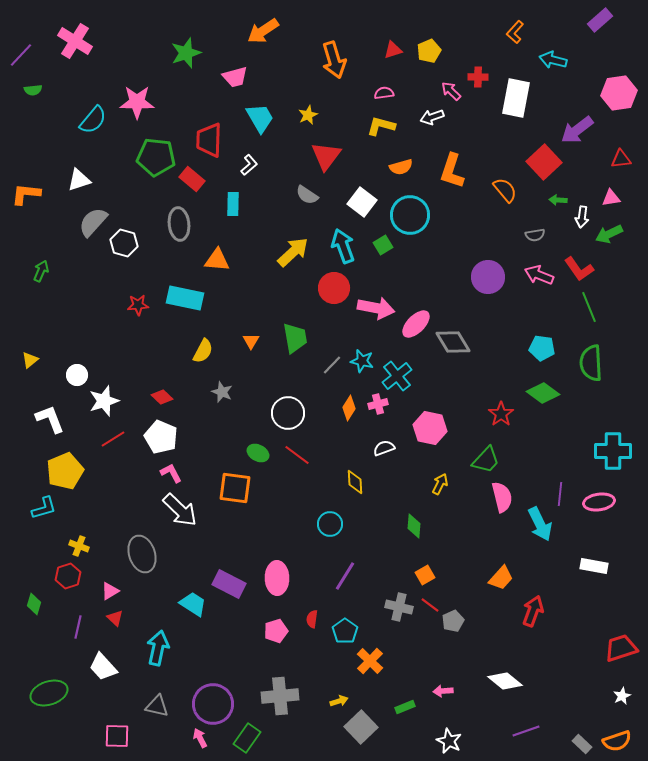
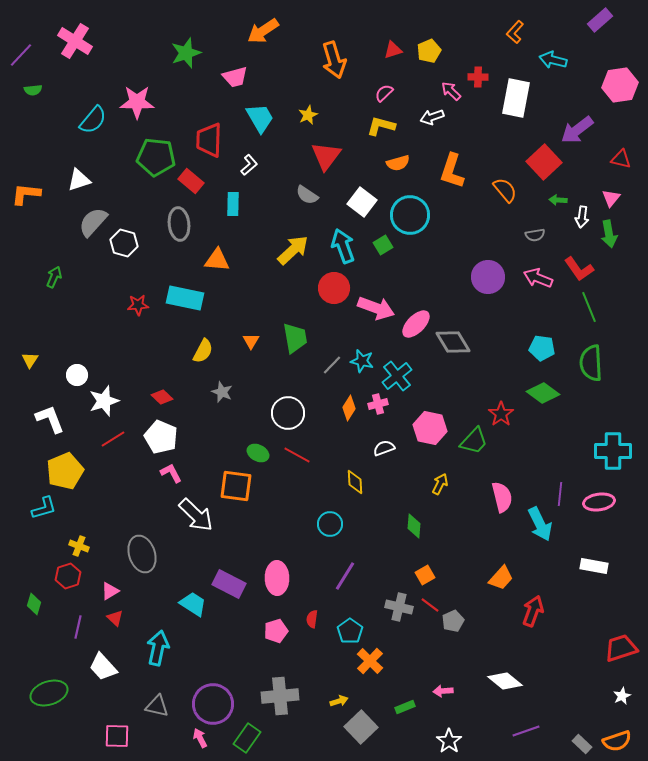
pink semicircle at (384, 93): rotated 36 degrees counterclockwise
pink hexagon at (619, 93): moved 1 px right, 8 px up
red triangle at (621, 159): rotated 20 degrees clockwise
orange semicircle at (401, 167): moved 3 px left, 4 px up
red rectangle at (192, 179): moved 1 px left, 2 px down
pink triangle at (611, 198): rotated 42 degrees counterclockwise
green arrow at (609, 234): rotated 76 degrees counterclockwise
yellow arrow at (293, 252): moved 2 px up
green arrow at (41, 271): moved 13 px right, 6 px down
pink arrow at (539, 275): moved 1 px left, 3 px down
pink arrow at (376, 308): rotated 9 degrees clockwise
yellow triangle at (30, 360): rotated 18 degrees counterclockwise
red line at (297, 455): rotated 8 degrees counterclockwise
green trapezoid at (486, 460): moved 12 px left, 19 px up
orange square at (235, 488): moved 1 px right, 2 px up
white arrow at (180, 510): moved 16 px right, 5 px down
cyan pentagon at (345, 631): moved 5 px right
white star at (449, 741): rotated 10 degrees clockwise
